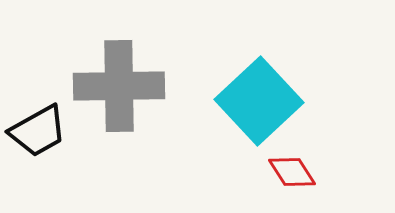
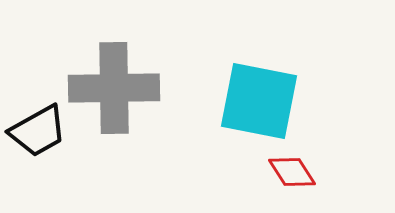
gray cross: moved 5 px left, 2 px down
cyan square: rotated 36 degrees counterclockwise
